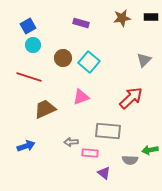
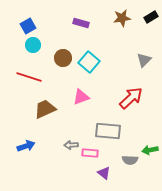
black rectangle: rotated 32 degrees counterclockwise
gray arrow: moved 3 px down
